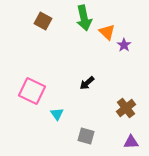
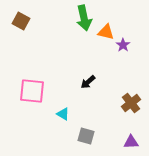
brown square: moved 22 px left
orange triangle: moved 1 px left; rotated 30 degrees counterclockwise
purple star: moved 1 px left
black arrow: moved 1 px right, 1 px up
pink square: rotated 20 degrees counterclockwise
brown cross: moved 5 px right, 5 px up
cyan triangle: moved 6 px right; rotated 24 degrees counterclockwise
